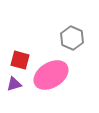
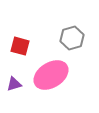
gray hexagon: rotated 20 degrees clockwise
red square: moved 14 px up
